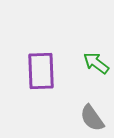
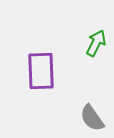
green arrow: moved 20 px up; rotated 80 degrees clockwise
